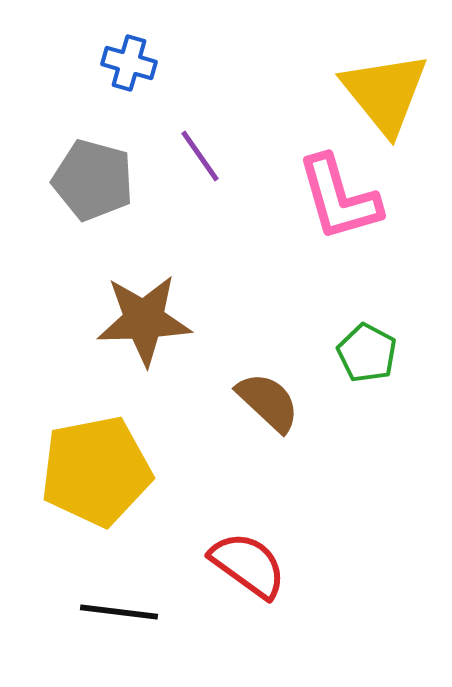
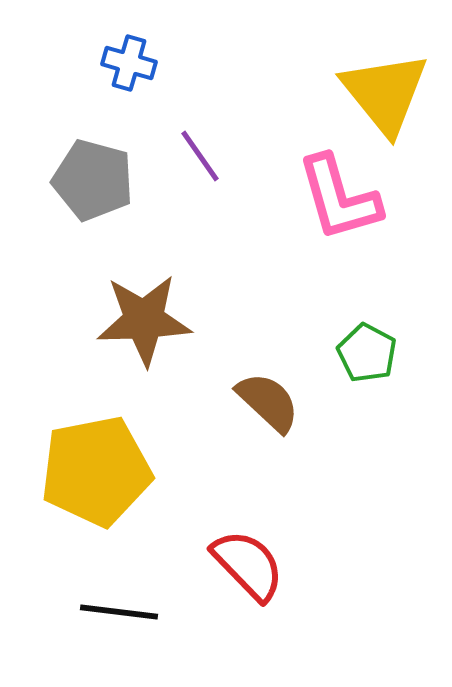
red semicircle: rotated 10 degrees clockwise
